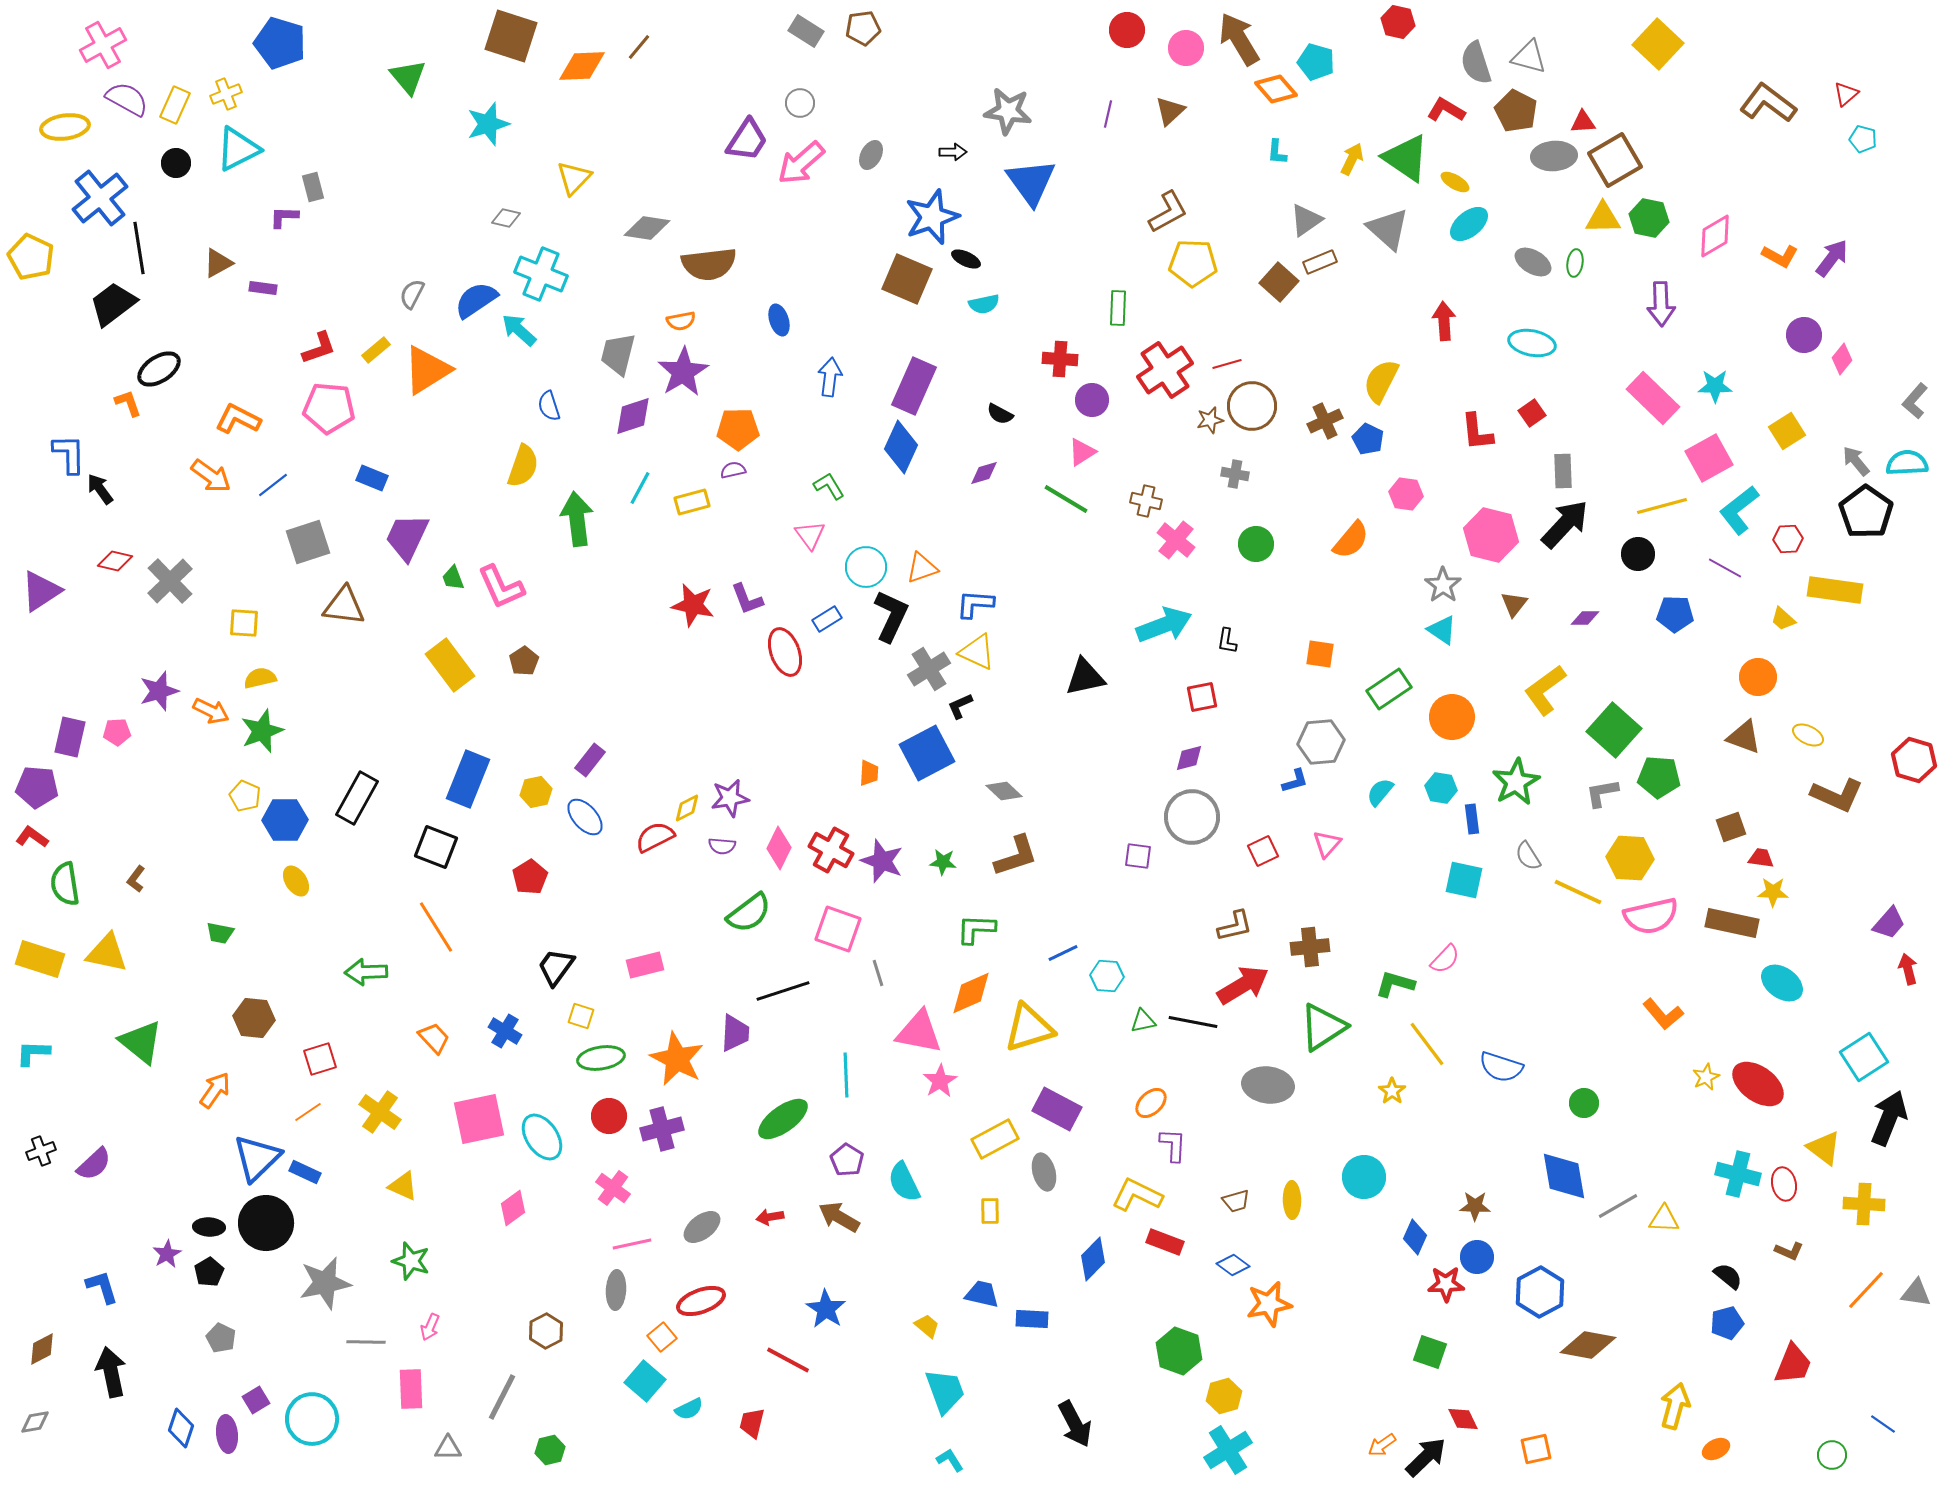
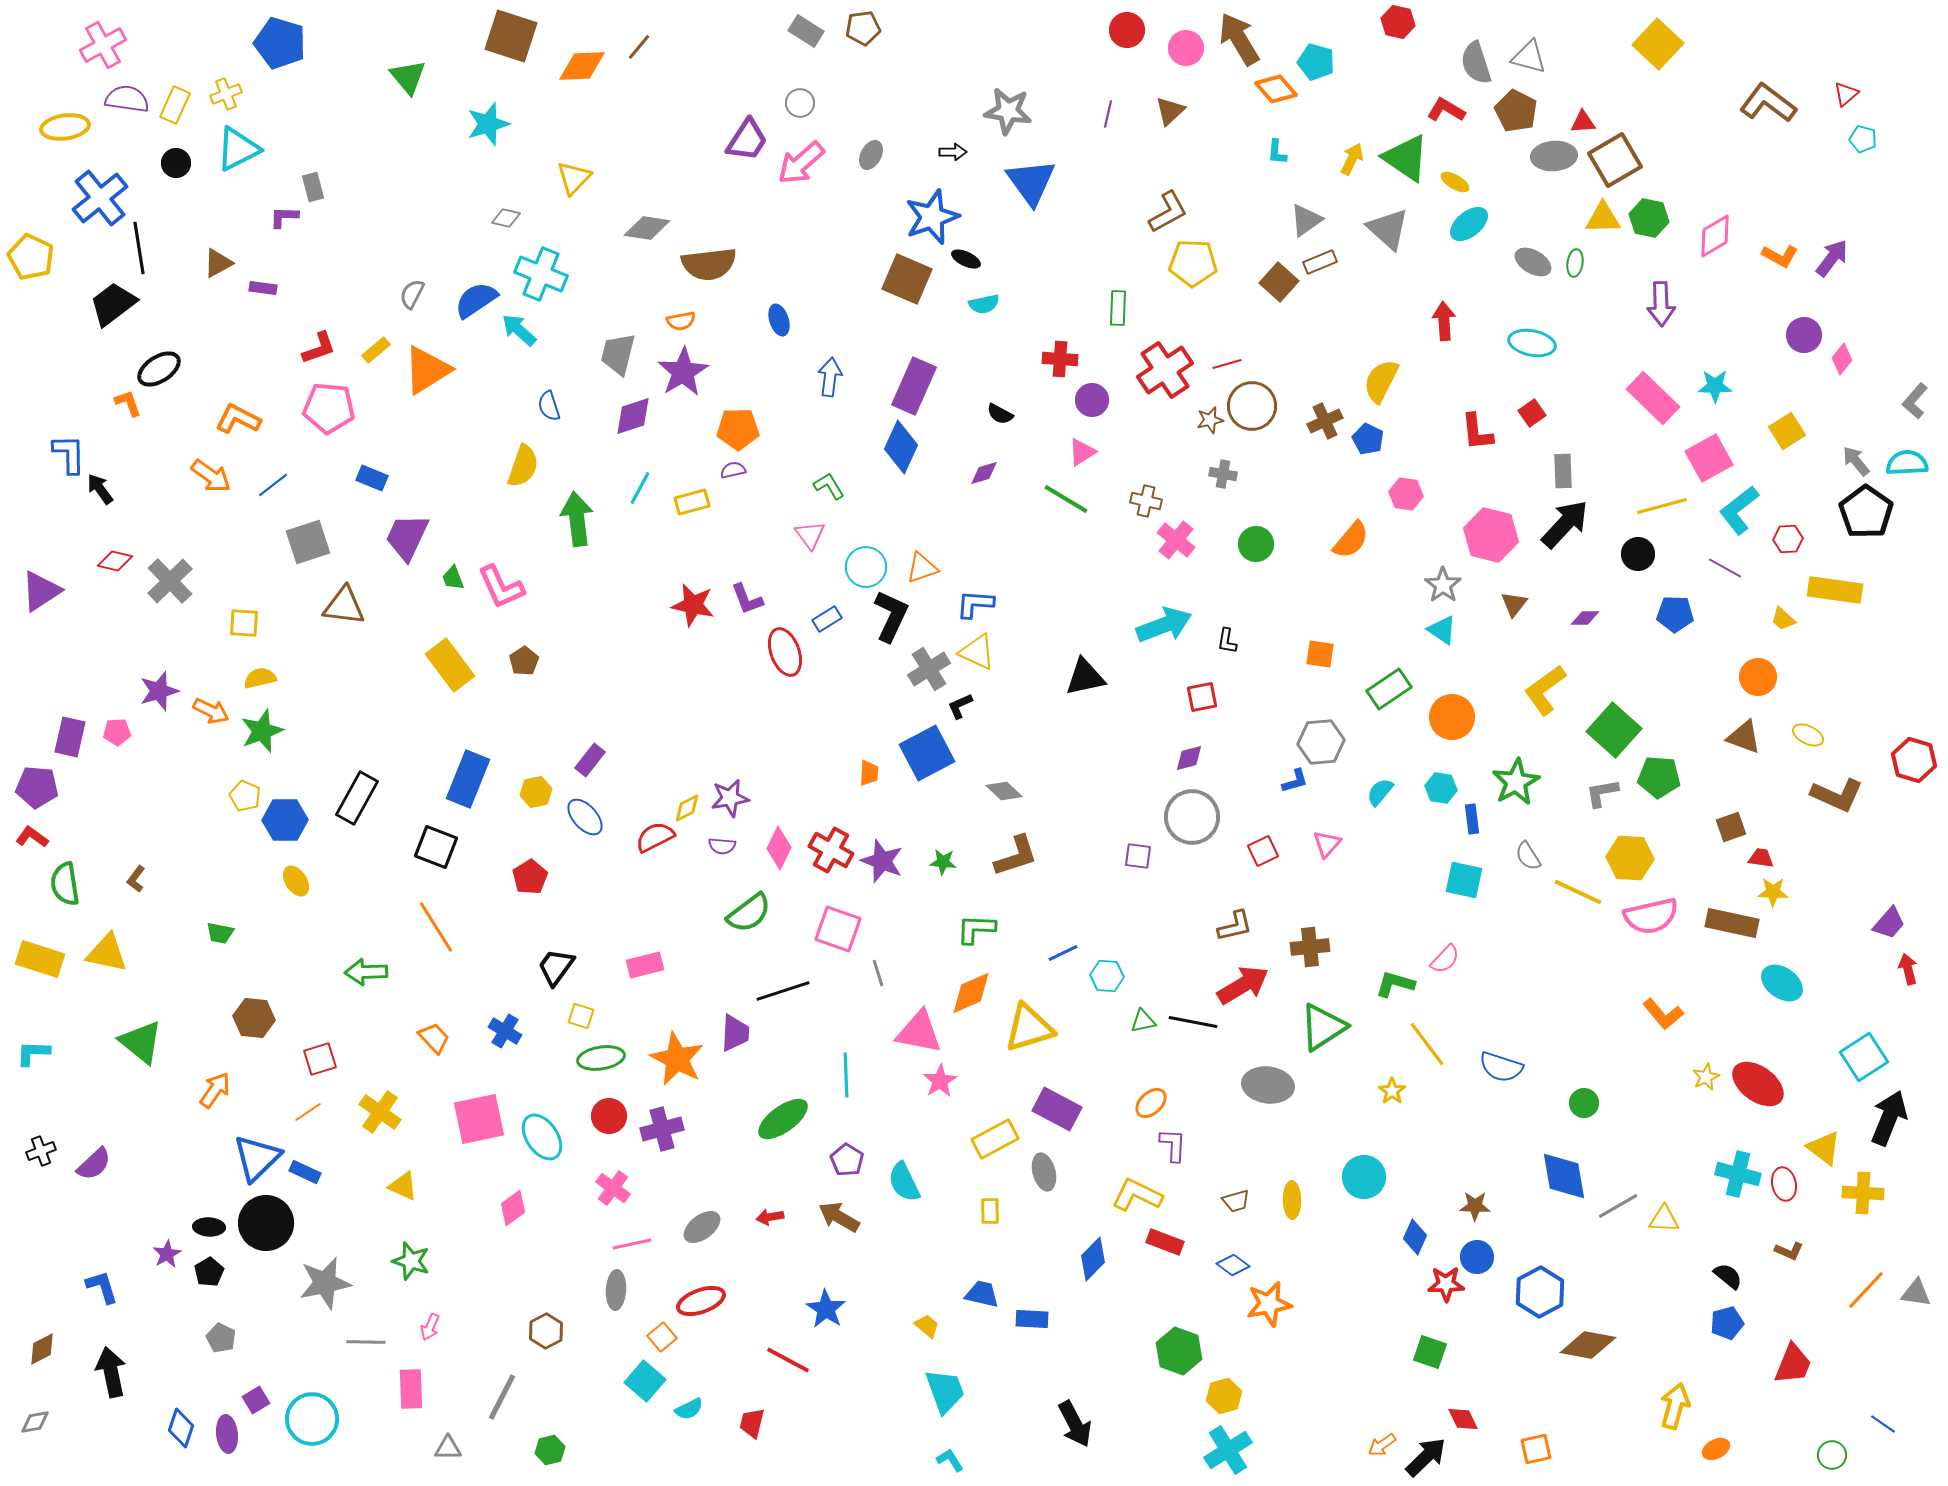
purple semicircle at (127, 99): rotated 21 degrees counterclockwise
gray cross at (1235, 474): moved 12 px left
yellow cross at (1864, 1204): moved 1 px left, 11 px up
